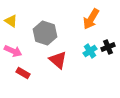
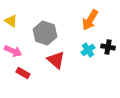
orange arrow: moved 1 px left, 1 px down
black cross: rotated 32 degrees clockwise
cyan cross: moved 2 px left, 1 px up
red triangle: moved 2 px left
